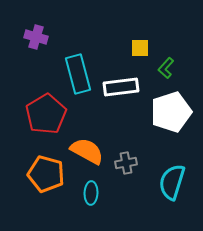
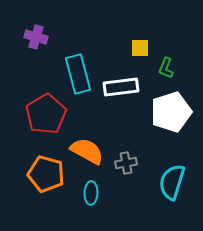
green L-shape: rotated 20 degrees counterclockwise
